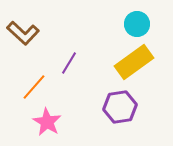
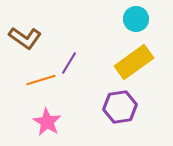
cyan circle: moved 1 px left, 5 px up
brown L-shape: moved 2 px right, 5 px down; rotated 8 degrees counterclockwise
orange line: moved 7 px right, 7 px up; rotated 32 degrees clockwise
